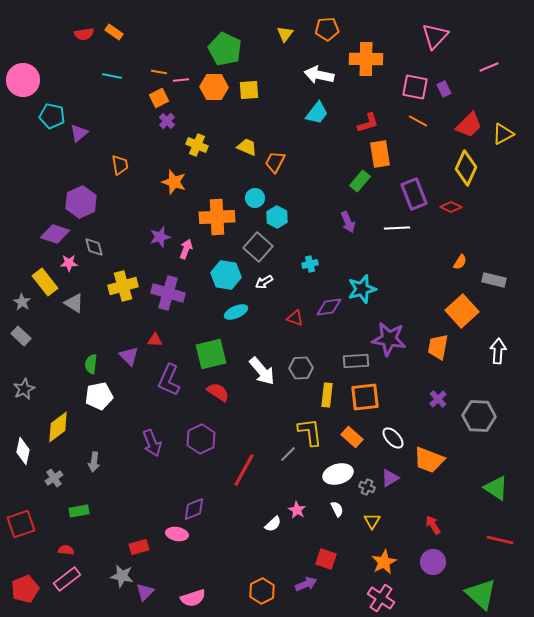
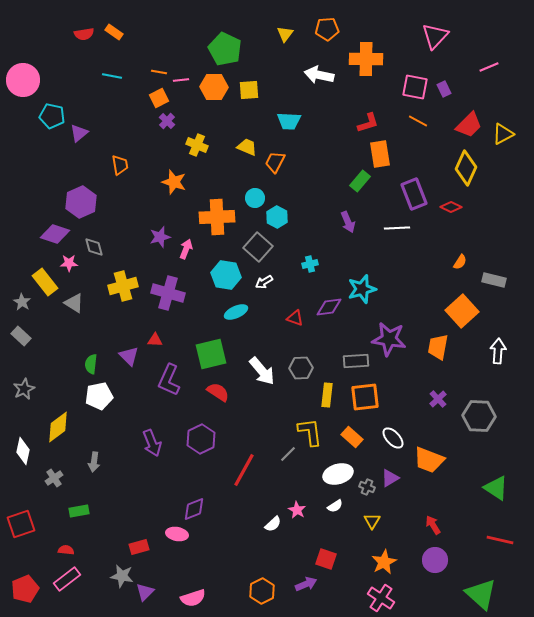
cyan trapezoid at (317, 113): moved 28 px left, 8 px down; rotated 55 degrees clockwise
white semicircle at (337, 509): moved 2 px left, 3 px up; rotated 84 degrees clockwise
purple circle at (433, 562): moved 2 px right, 2 px up
